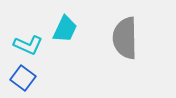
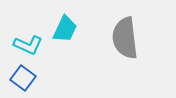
gray semicircle: rotated 6 degrees counterclockwise
